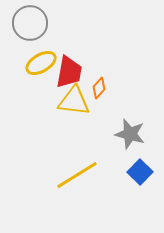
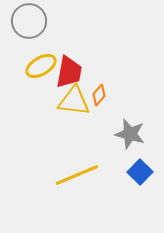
gray circle: moved 1 px left, 2 px up
yellow ellipse: moved 3 px down
orange diamond: moved 7 px down
yellow line: rotated 9 degrees clockwise
